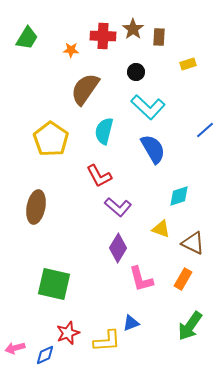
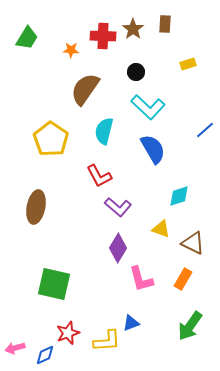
brown rectangle: moved 6 px right, 13 px up
